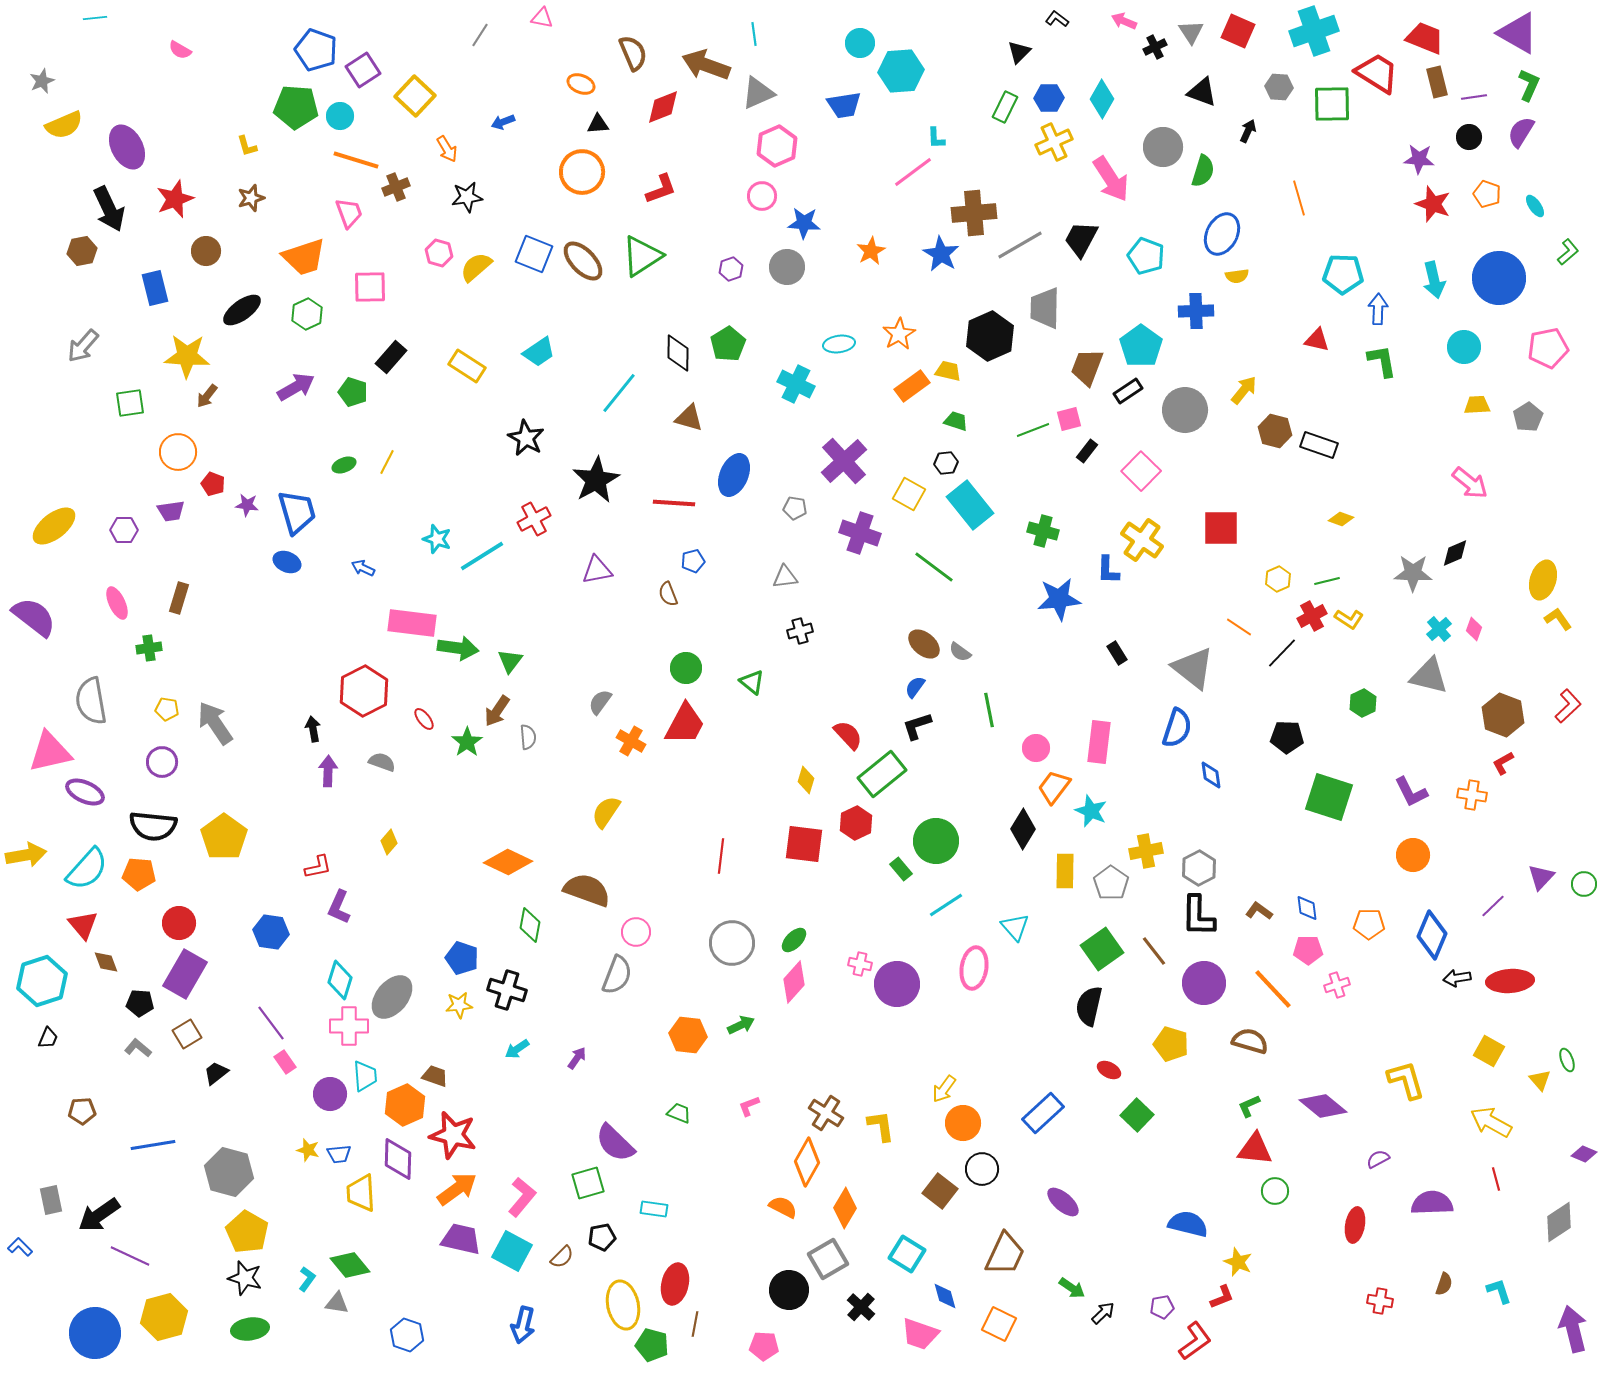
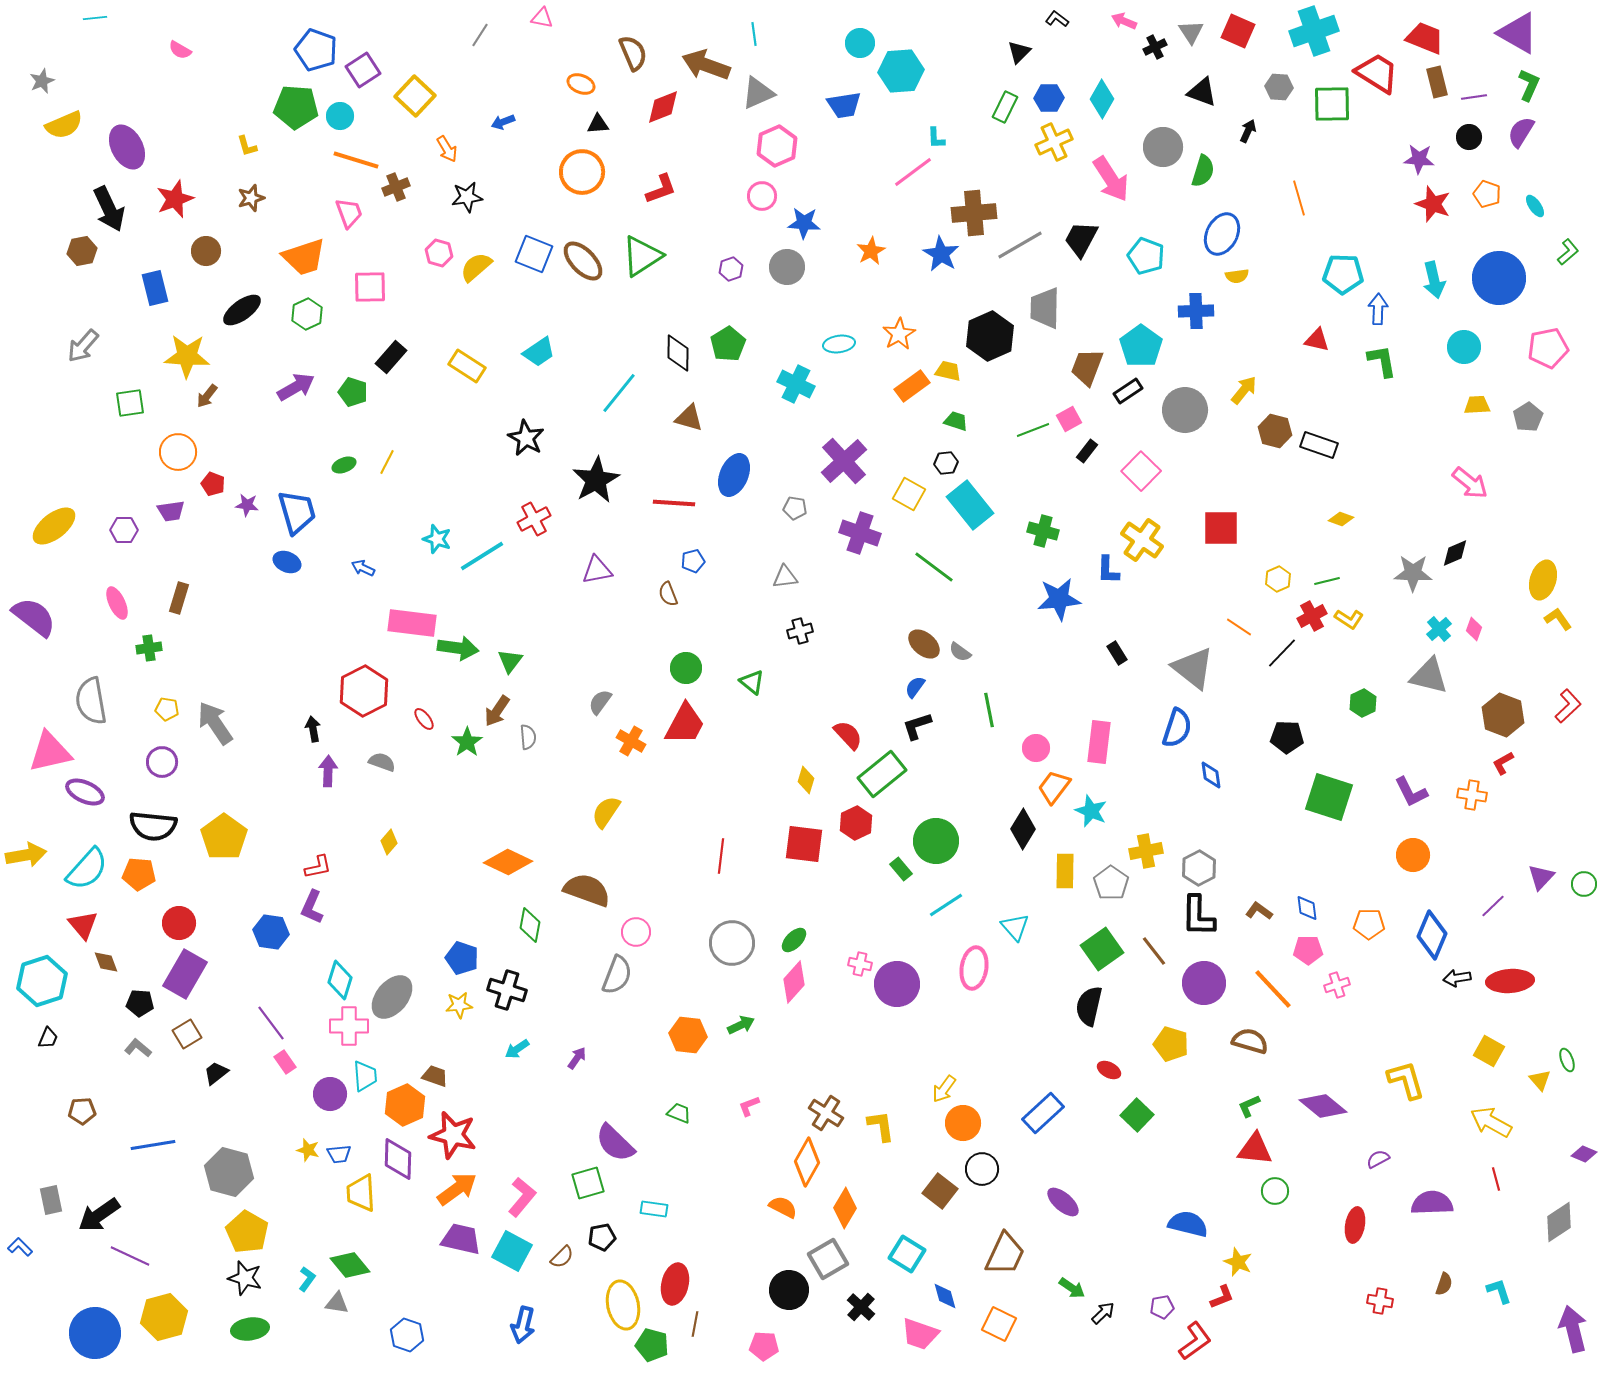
pink square at (1069, 419): rotated 15 degrees counterclockwise
purple L-shape at (339, 907): moved 27 px left
